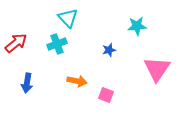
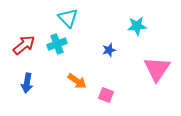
red arrow: moved 8 px right, 2 px down
orange arrow: rotated 24 degrees clockwise
